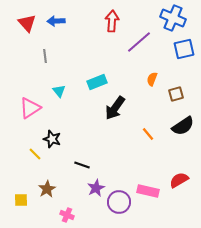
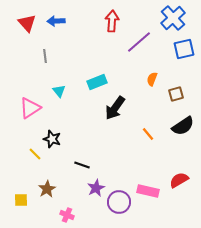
blue cross: rotated 25 degrees clockwise
